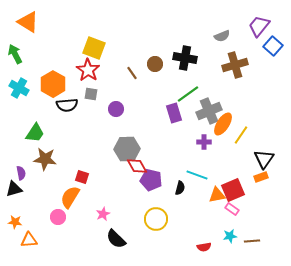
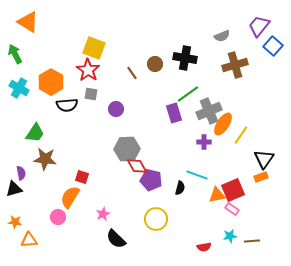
orange hexagon at (53, 84): moved 2 px left, 2 px up
